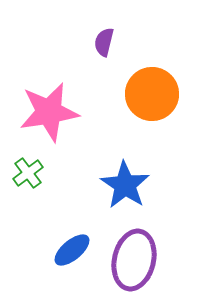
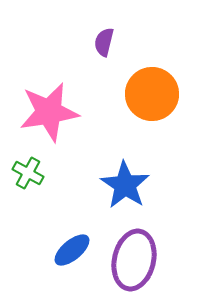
green cross: rotated 24 degrees counterclockwise
